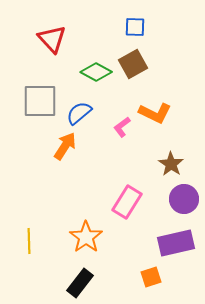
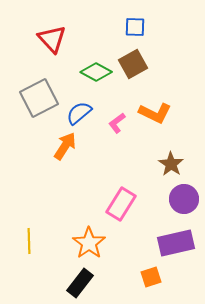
gray square: moved 1 px left, 3 px up; rotated 27 degrees counterclockwise
pink L-shape: moved 5 px left, 4 px up
pink rectangle: moved 6 px left, 2 px down
orange star: moved 3 px right, 6 px down
